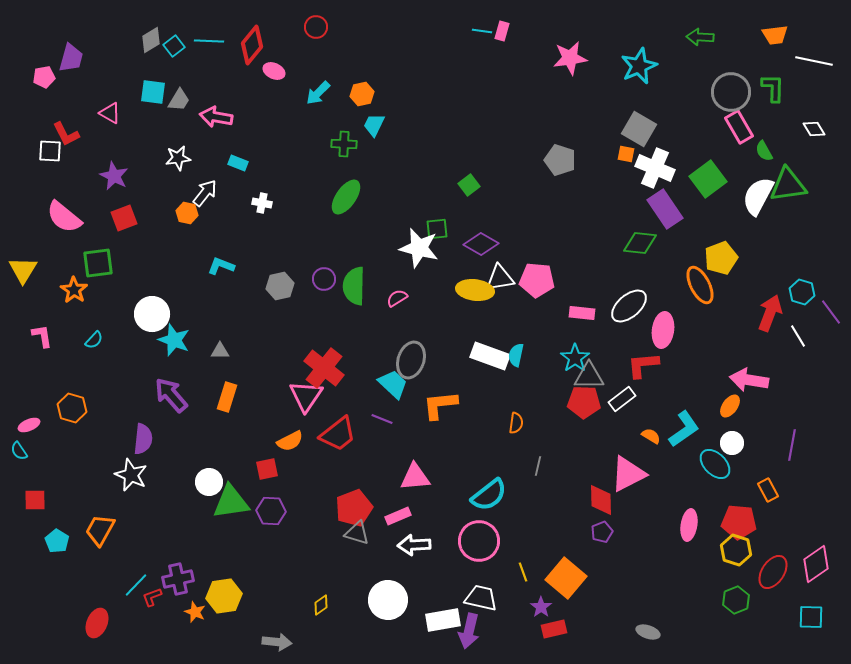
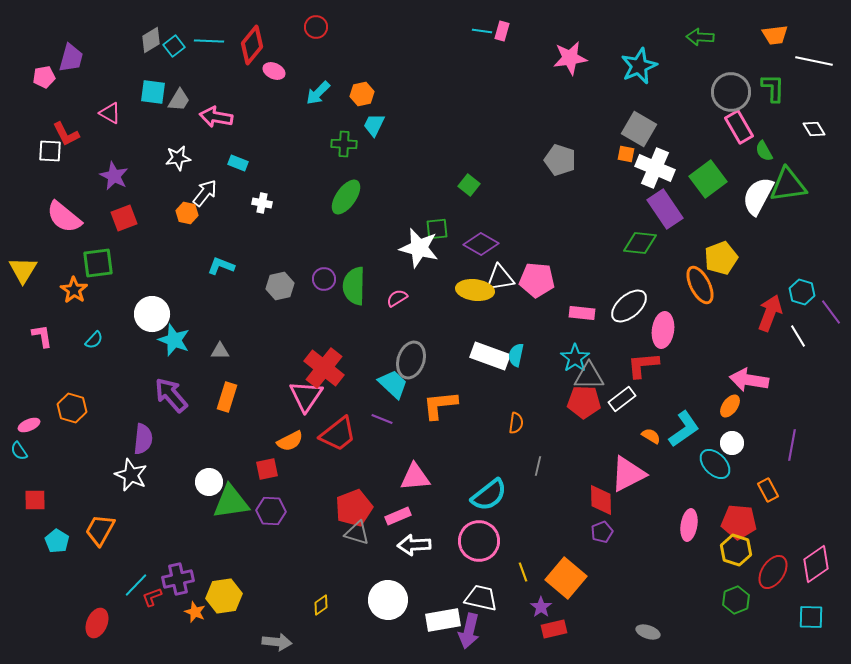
green square at (469, 185): rotated 15 degrees counterclockwise
